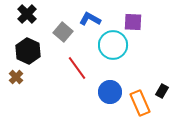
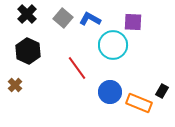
gray square: moved 14 px up
brown cross: moved 1 px left, 8 px down
orange rectangle: moved 1 px left; rotated 45 degrees counterclockwise
